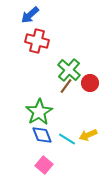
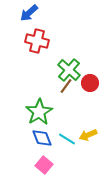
blue arrow: moved 1 px left, 2 px up
blue diamond: moved 3 px down
